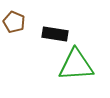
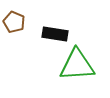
green triangle: moved 1 px right
